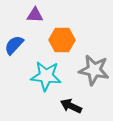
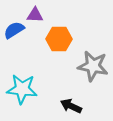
orange hexagon: moved 3 px left, 1 px up
blue semicircle: moved 15 px up; rotated 15 degrees clockwise
gray star: moved 1 px left, 4 px up
cyan star: moved 24 px left, 13 px down
